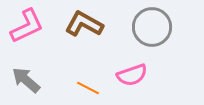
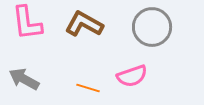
pink L-shape: moved 3 px up; rotated 108 degrees clockwise
pink semicircle: moved 1 px down
gray arrow: moved 2 px left, 1 px up; rotated 12 degrees counterclockwise
orange line: rotated 10 degrees counterclockwise
